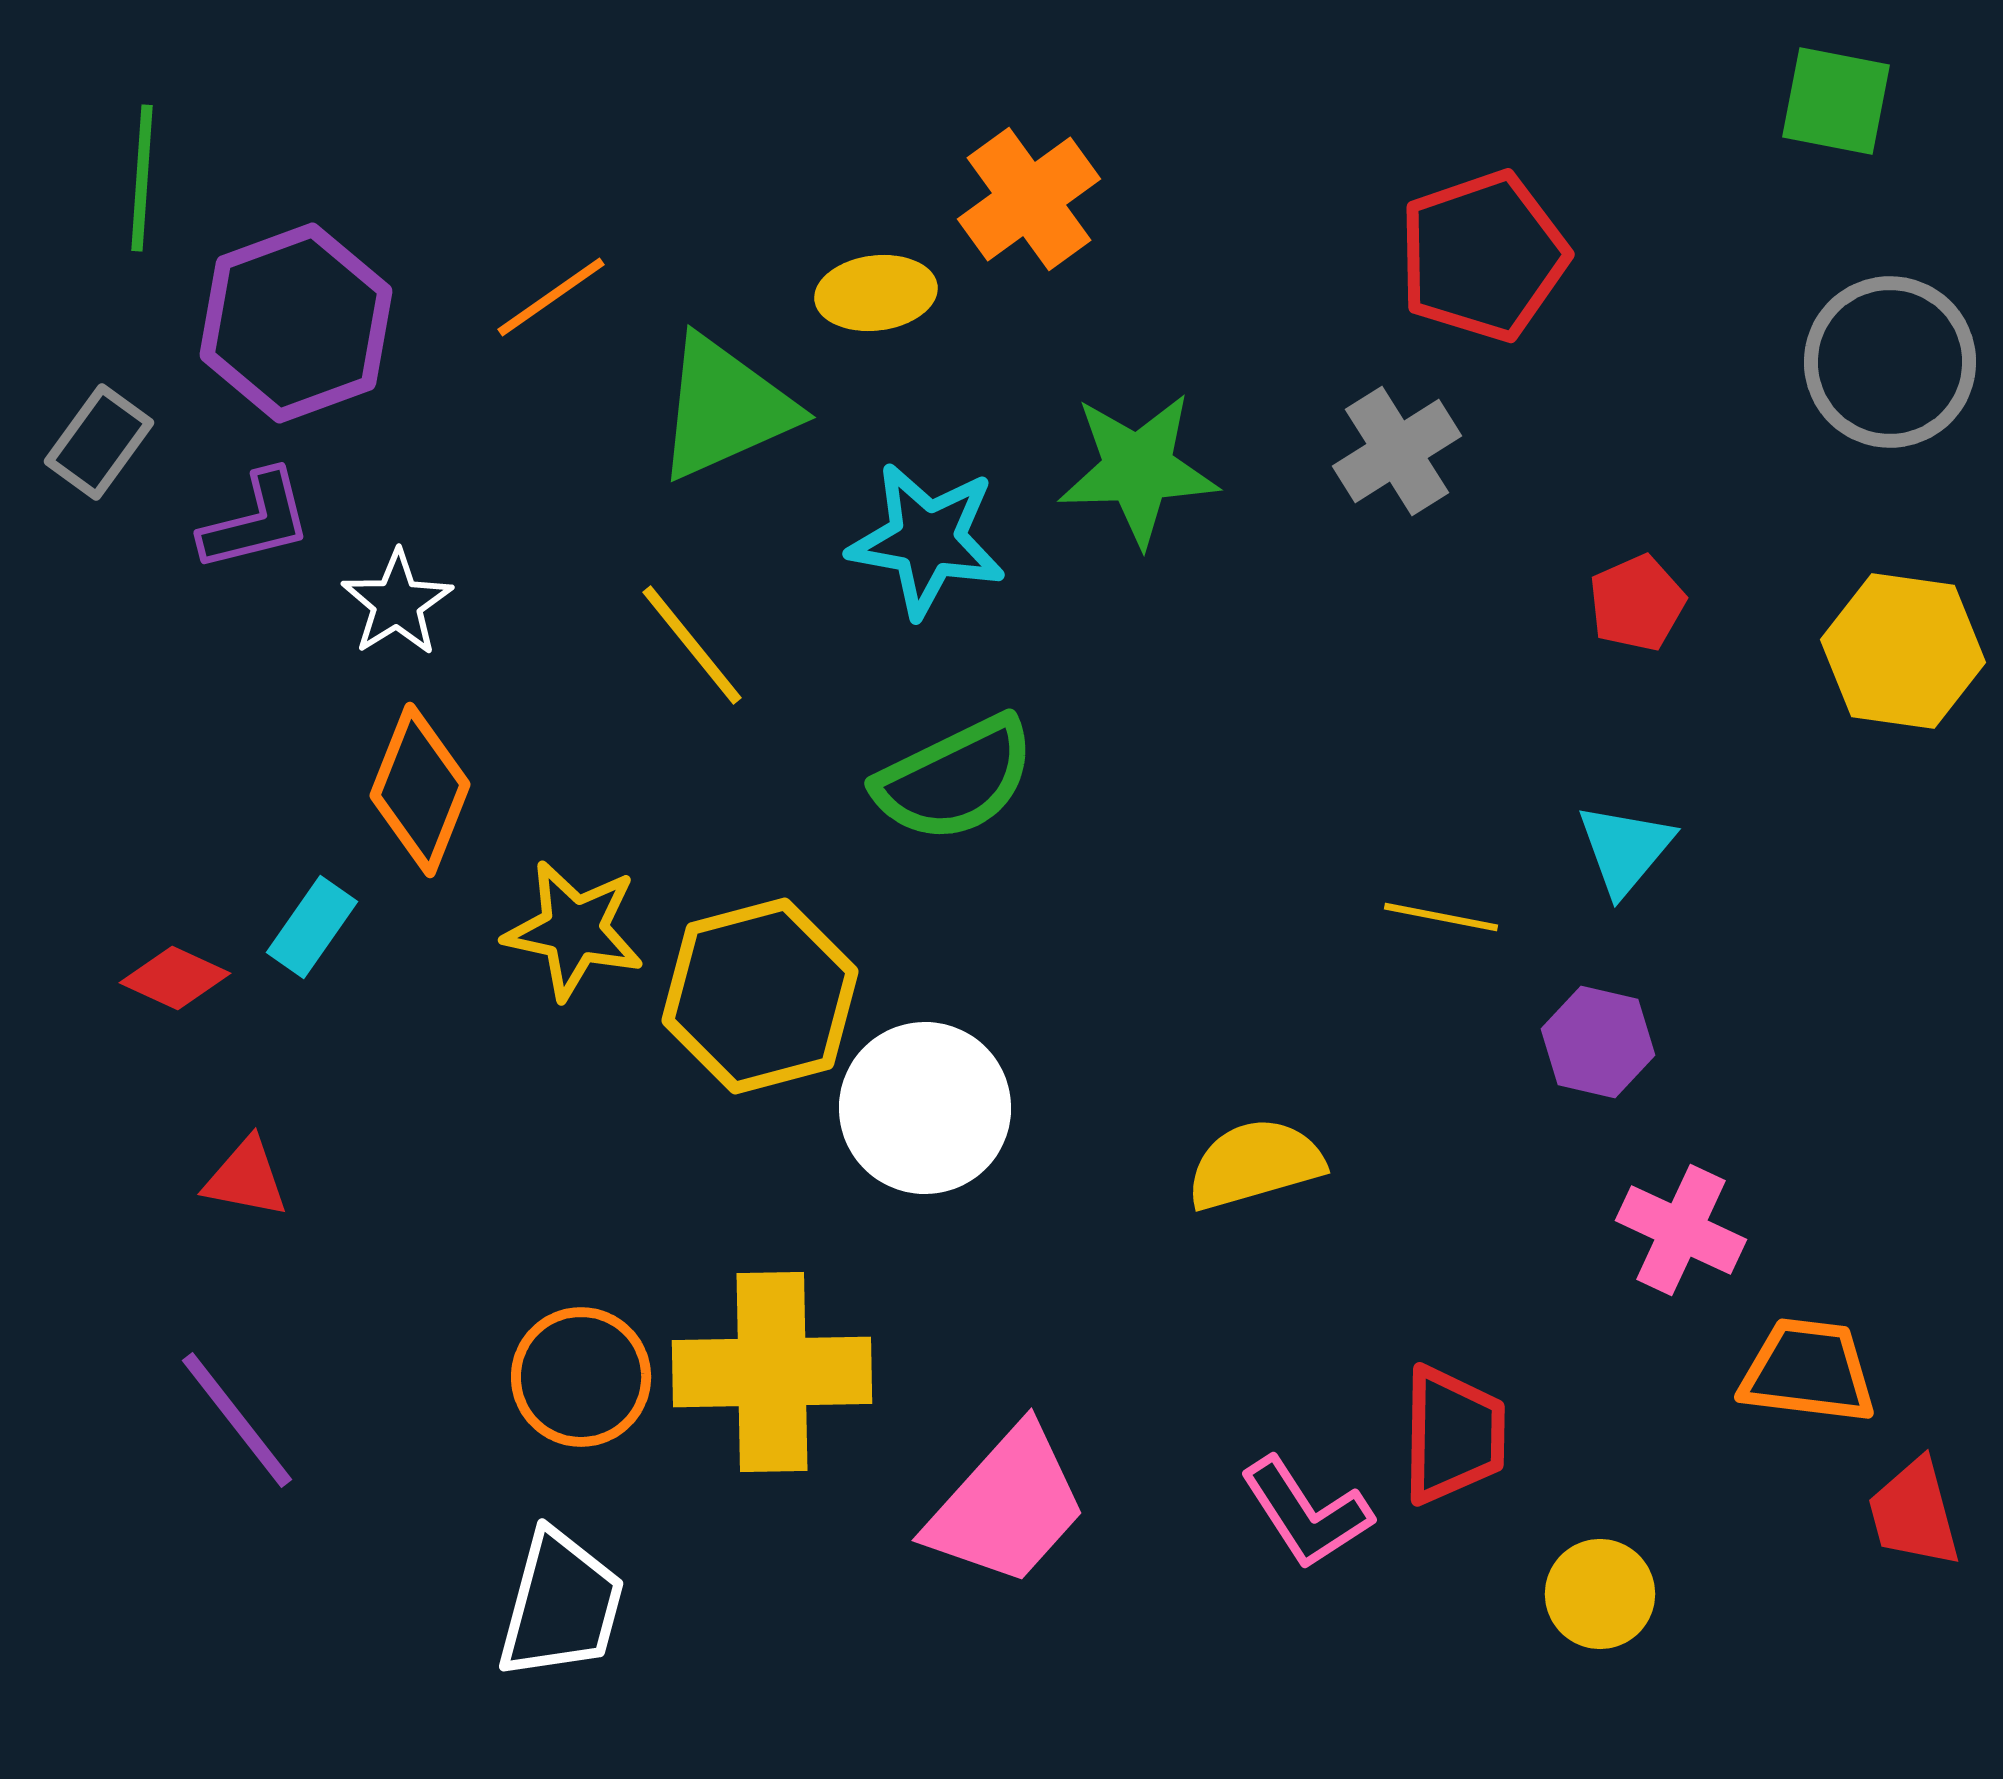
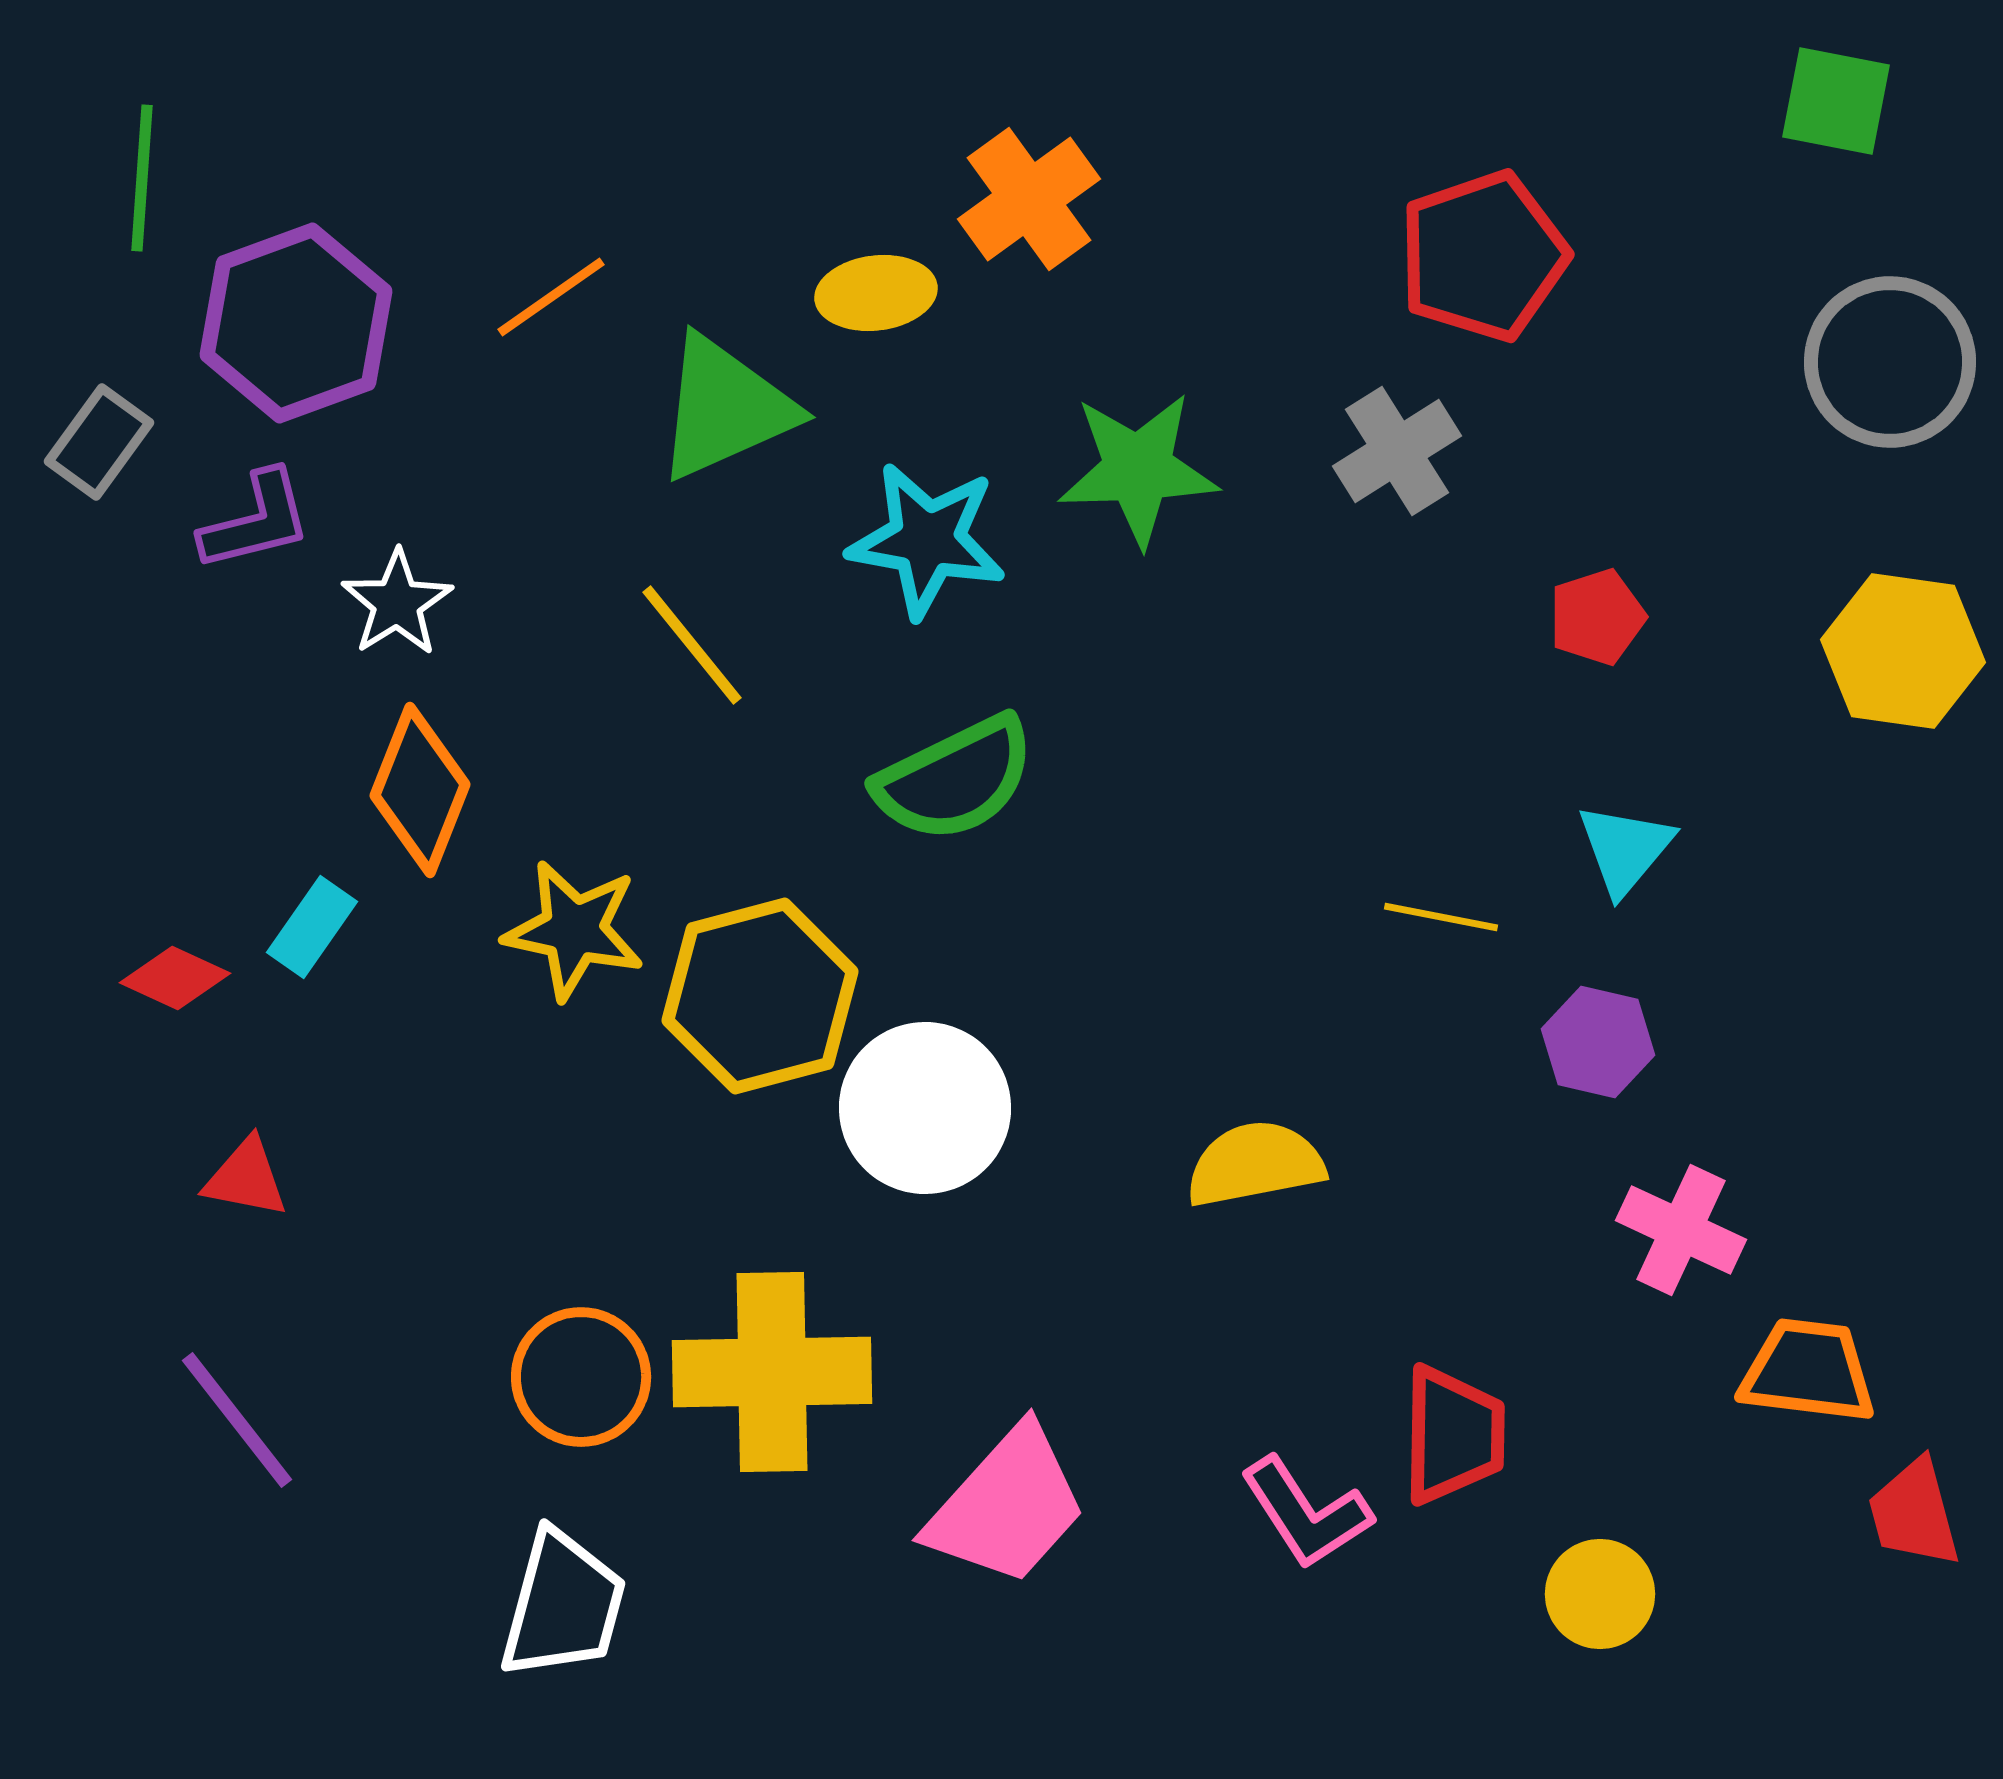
red pentagon at (1637, 603): moved 40 px left, 14 px down; rotated 6 degrees clockwise
yellow semicircle at (1255, 1164): rotated 5 degrees clockwise
white trapezoid at (561, 1605): moved 2 px right
